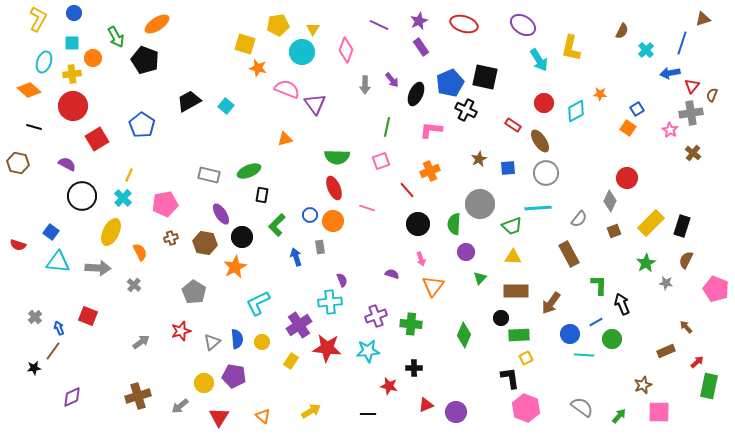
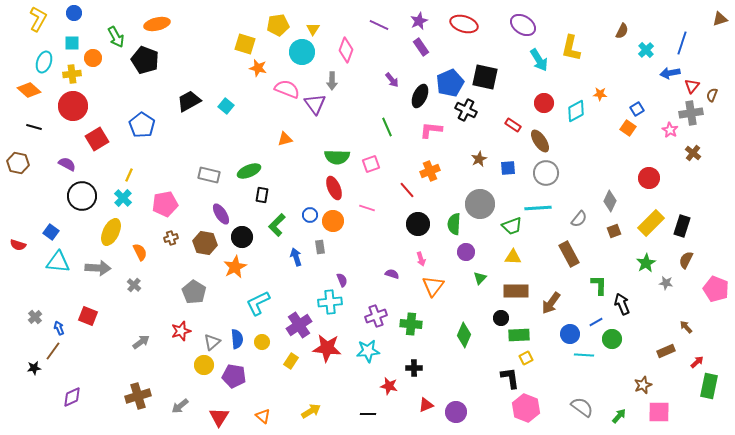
brown triangle at (703, 19): moved 17 px right
orange ellipse at (157, 24): rotated 20 degrees clockwise
gray arrow at (365, 85): moved 33 px left, 4 px up
black ellipse at (416, 94): moved 4 px right, 2 px down
green line at (387, 127): rotated 36 degrees counterclockwise
pink square at (381, 161): moved 10 px left, 3 px down
red circle at (627, 178): moved 22 px right
yellow circle at (204, 383): moved 18 px up
